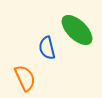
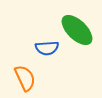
blue semicircle: rotated 80 degrees counterclockwise
